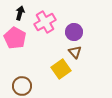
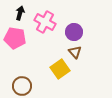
pink cross: rotated 30 degrees counterclockwise
pink pentagon: rotated 20 degrees counterclockwise
yellow square: moved 1 px left
